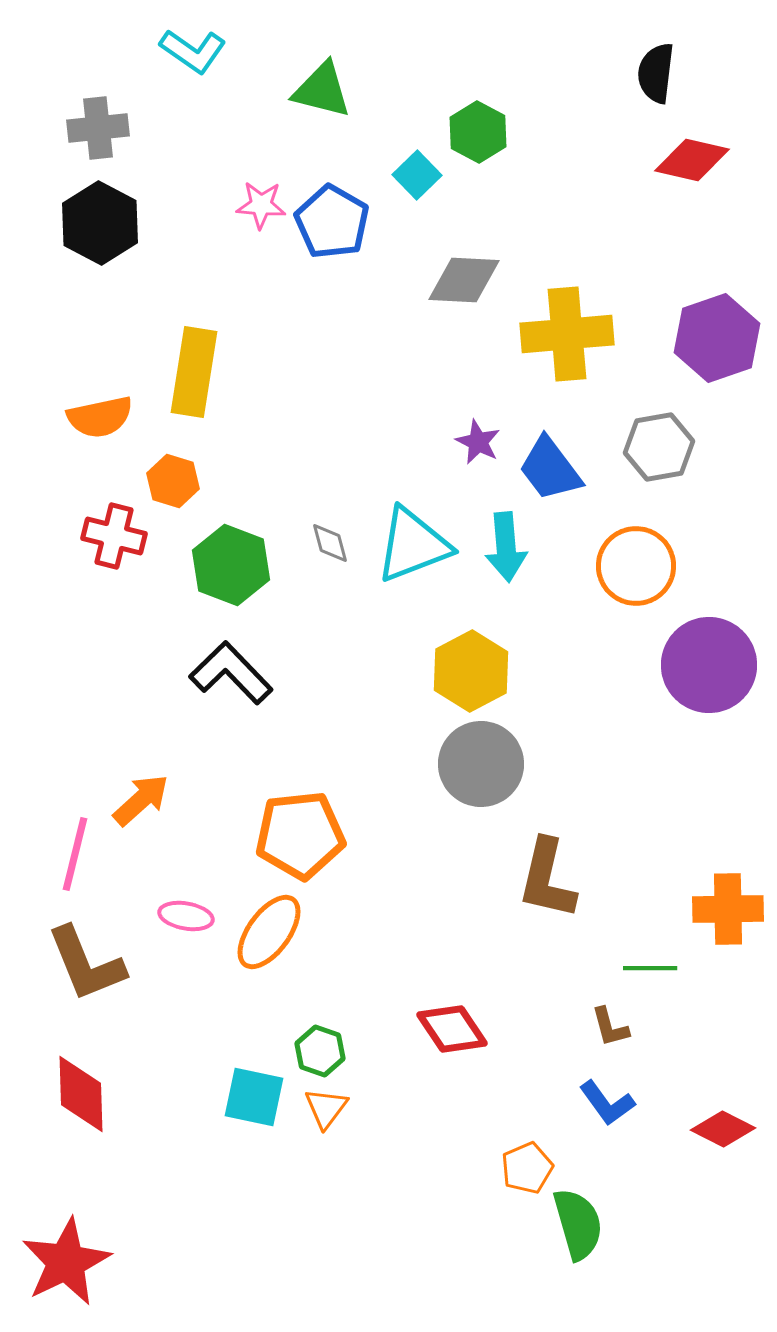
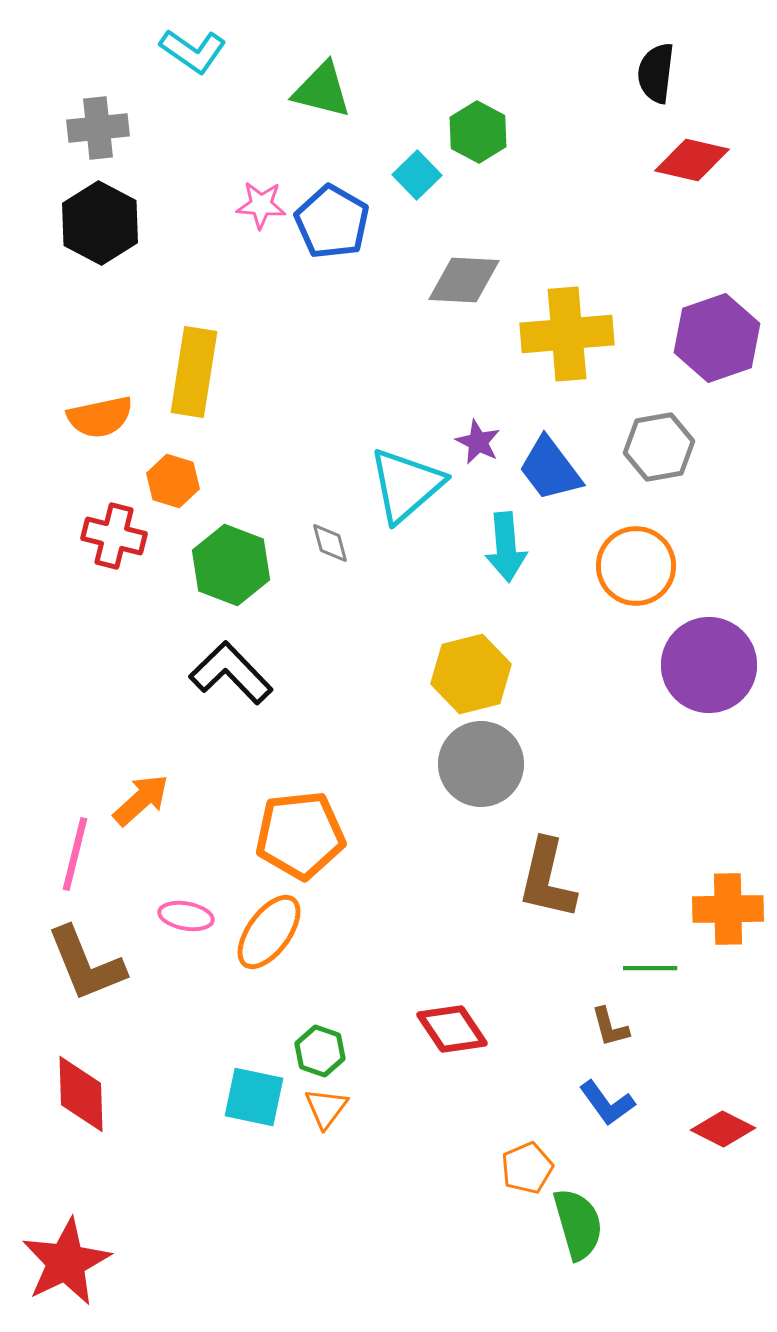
cyan triangle at (413, 545): moved 7 px left, 60 px up; rotated 20 degrees counterclockwise
yellow hexagon at (471, 671): moved 3 px down; rotated 14 degrees clockwise
